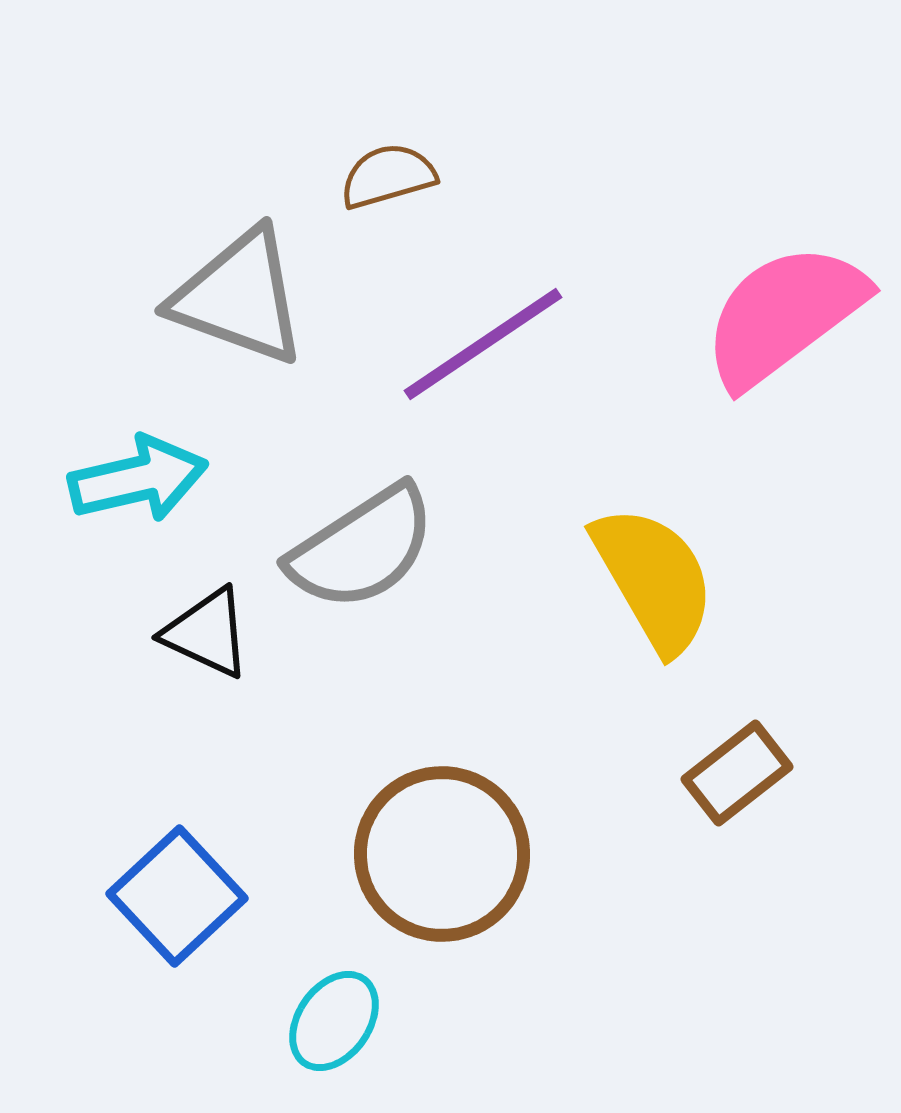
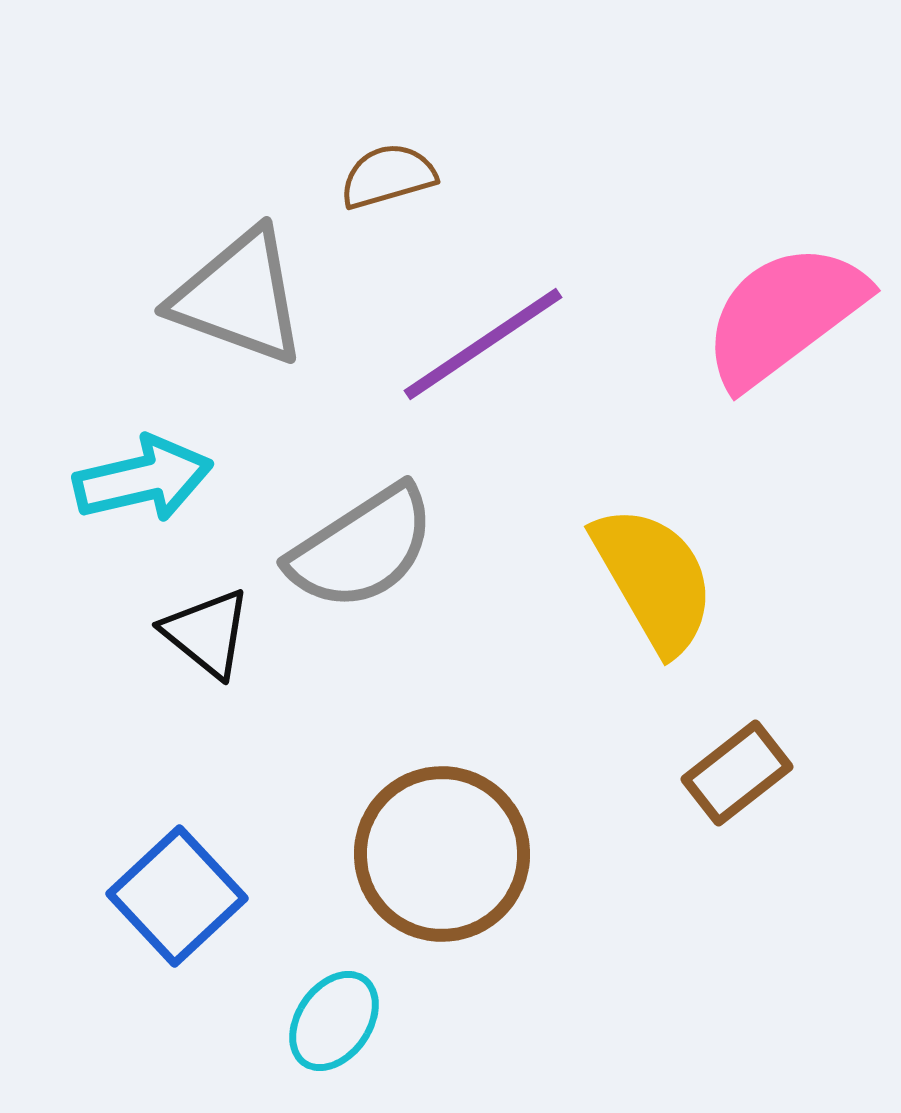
cyan arrow: moved 5 px right
black triangle: rotated 14 degrees clockwise
